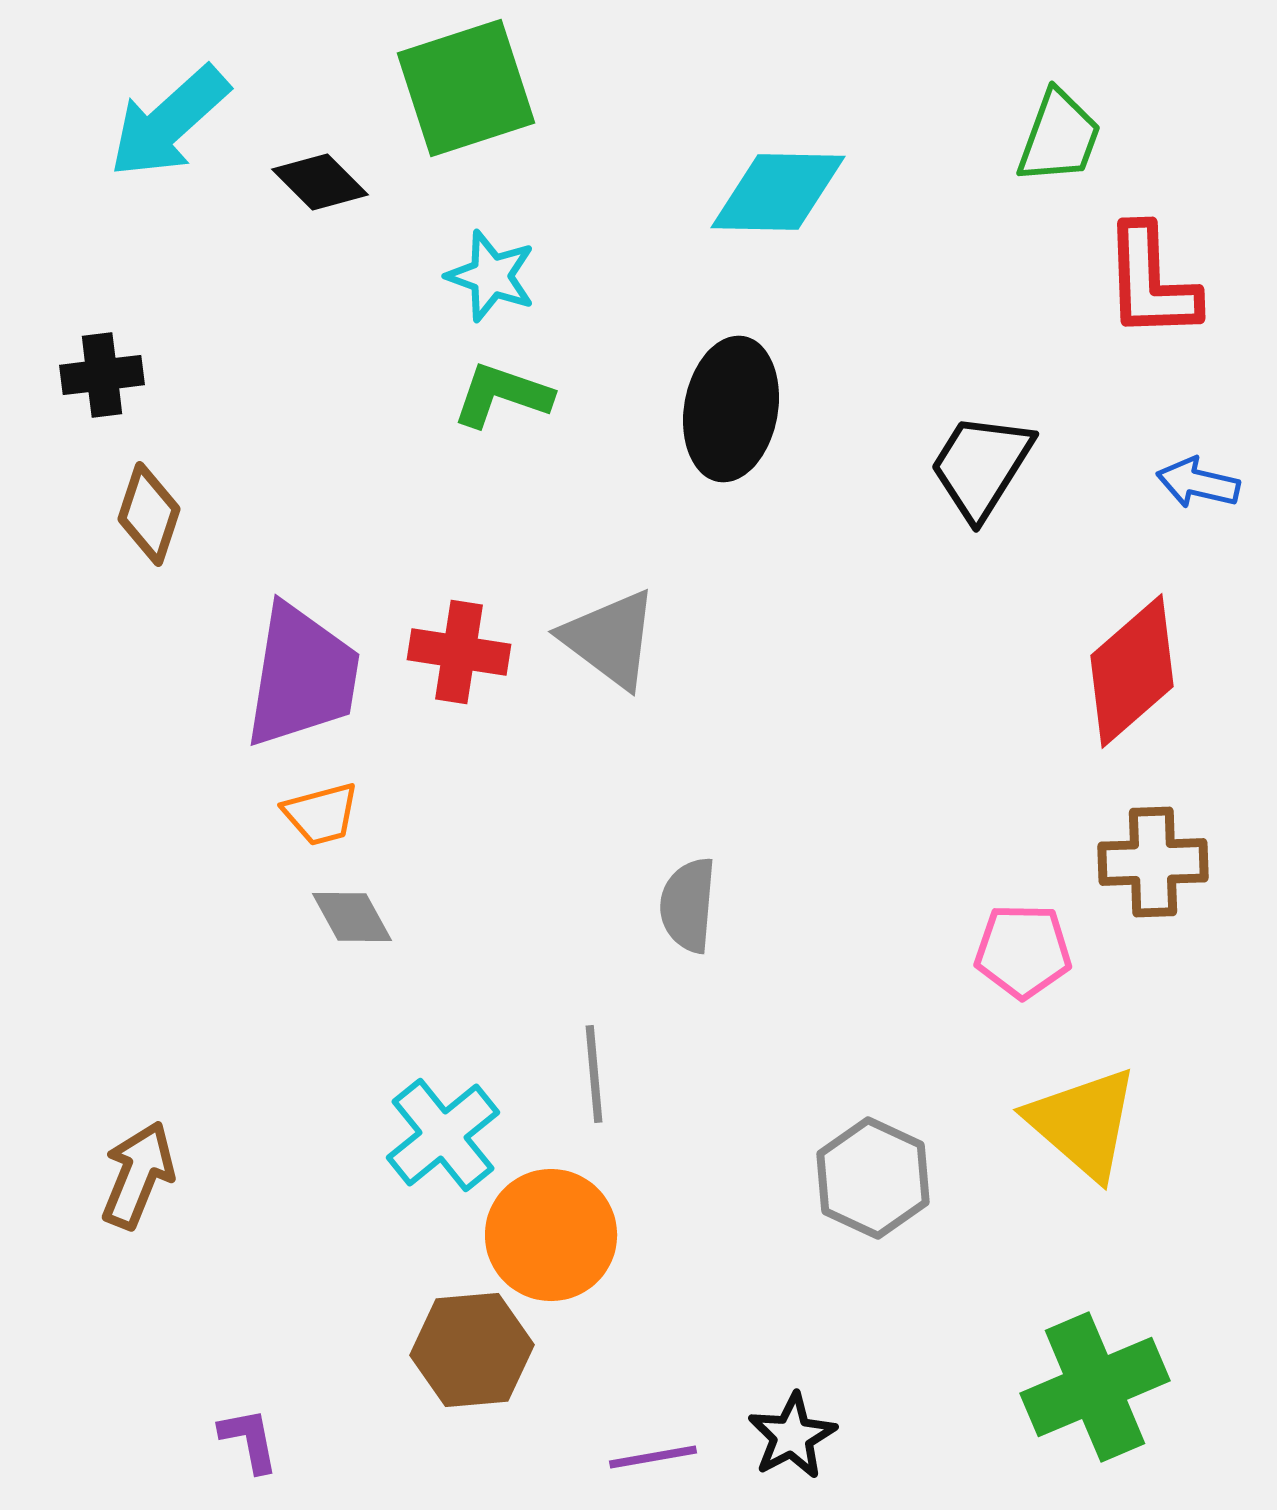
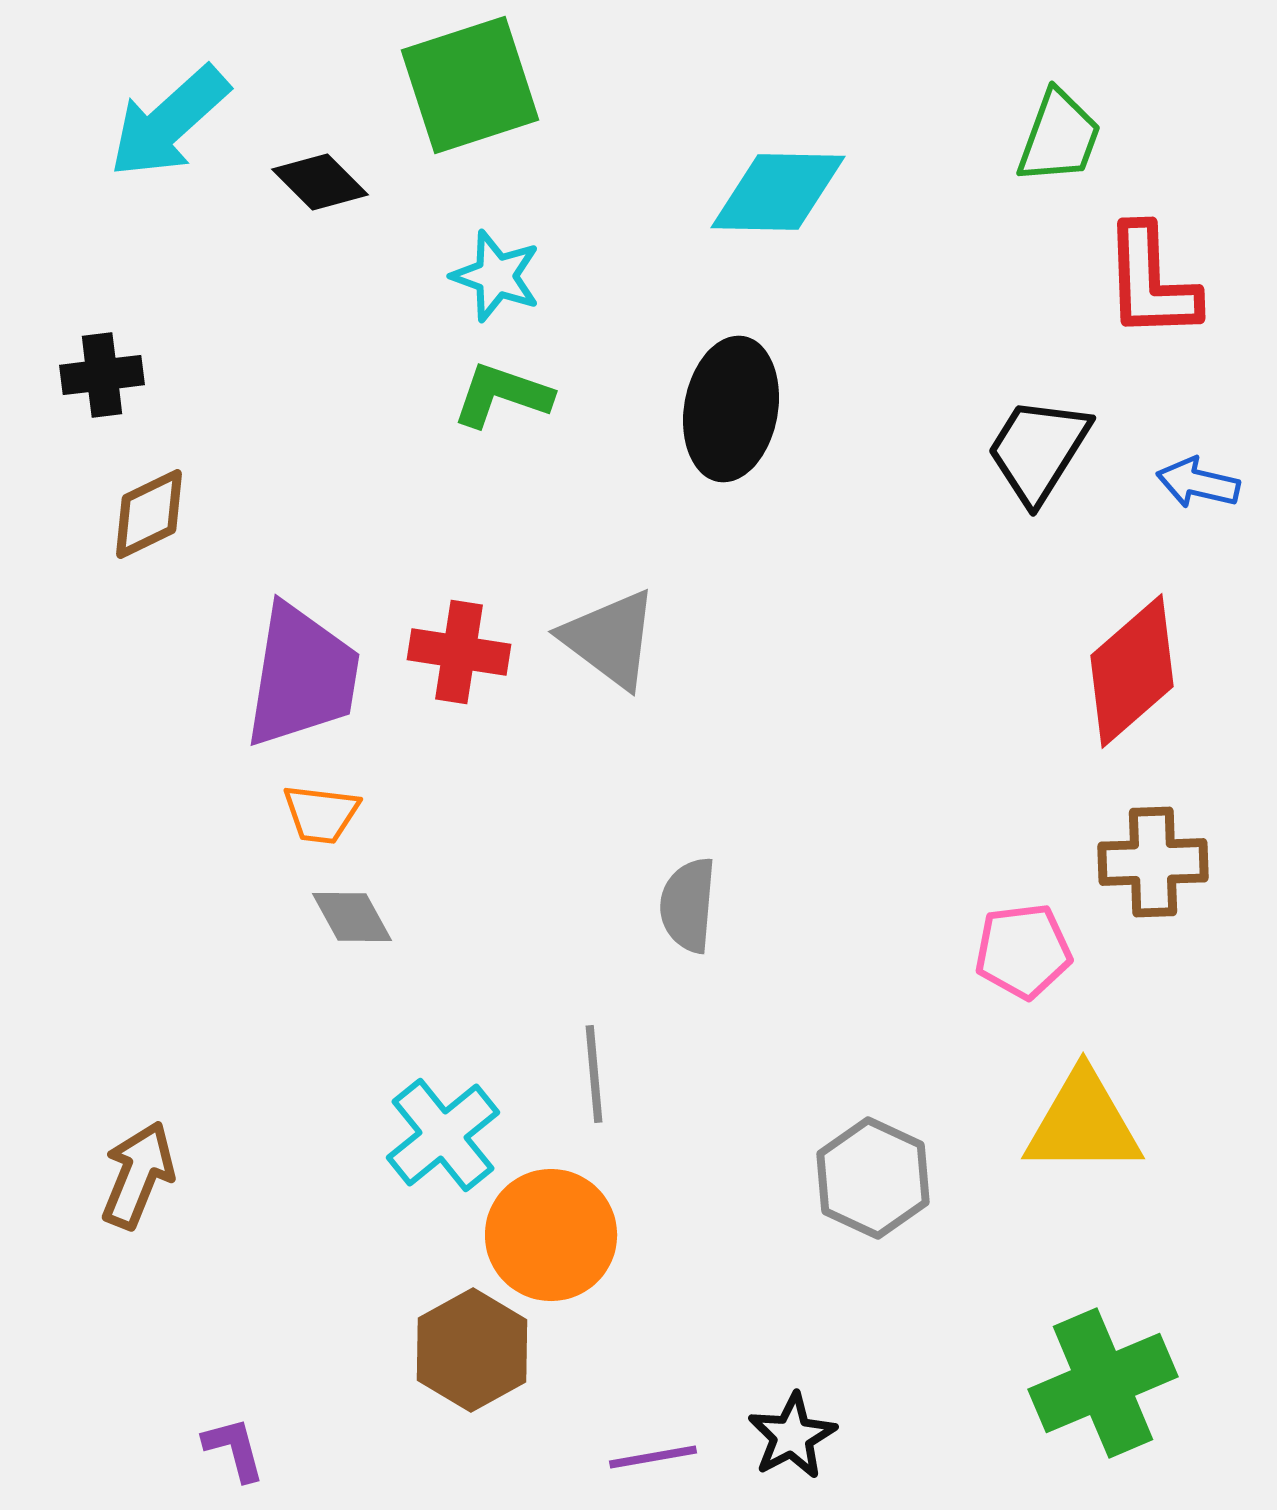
green square: moved 4 px right, 3 px up
cyan star: moved 5 px right
black trapezoid: moved 57 px right, 16 px up
brown diamond: rotated 46 degrees clockwise
orange trapezoid: rotated 22 degrees clockwise
pink pentagon: rotated 8 degrees counterclockwise
yellow triangle: rotated 41 degrees counterclockwise
brown hexagon: rotated 24 degrees counterclockwise
green cross: moved 8 px right, 4 px up
purple L-shape: moved 15 px left, 9 px down; rotated 4 degrees counterclockwise
